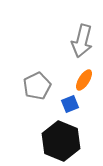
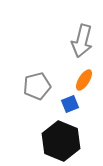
gray pentagon: rotated 12 degrees clockwise
